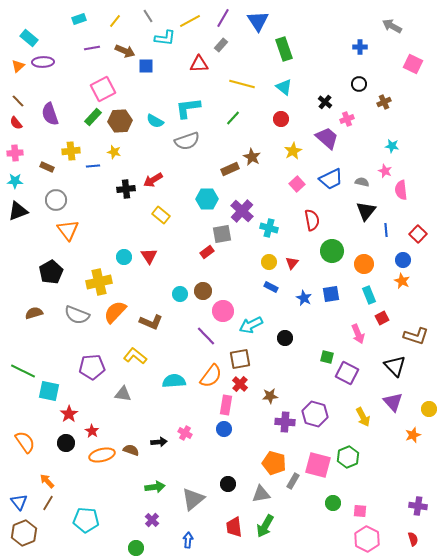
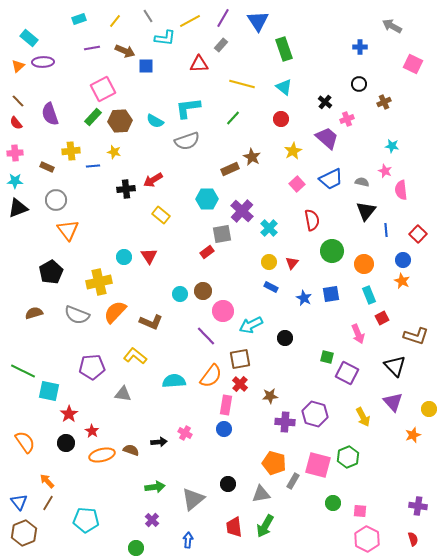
black triangle at (18, 211): moved 3 px up
cyan cross at (269, 228): rotated 30 degrees clockwise
